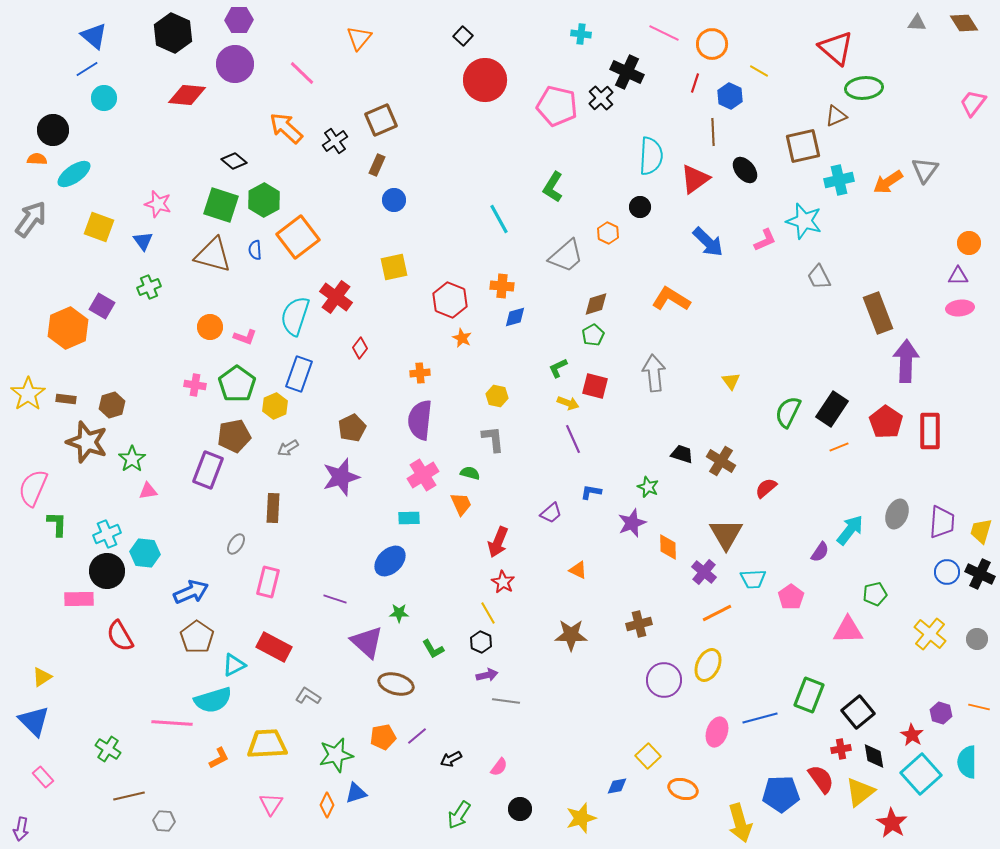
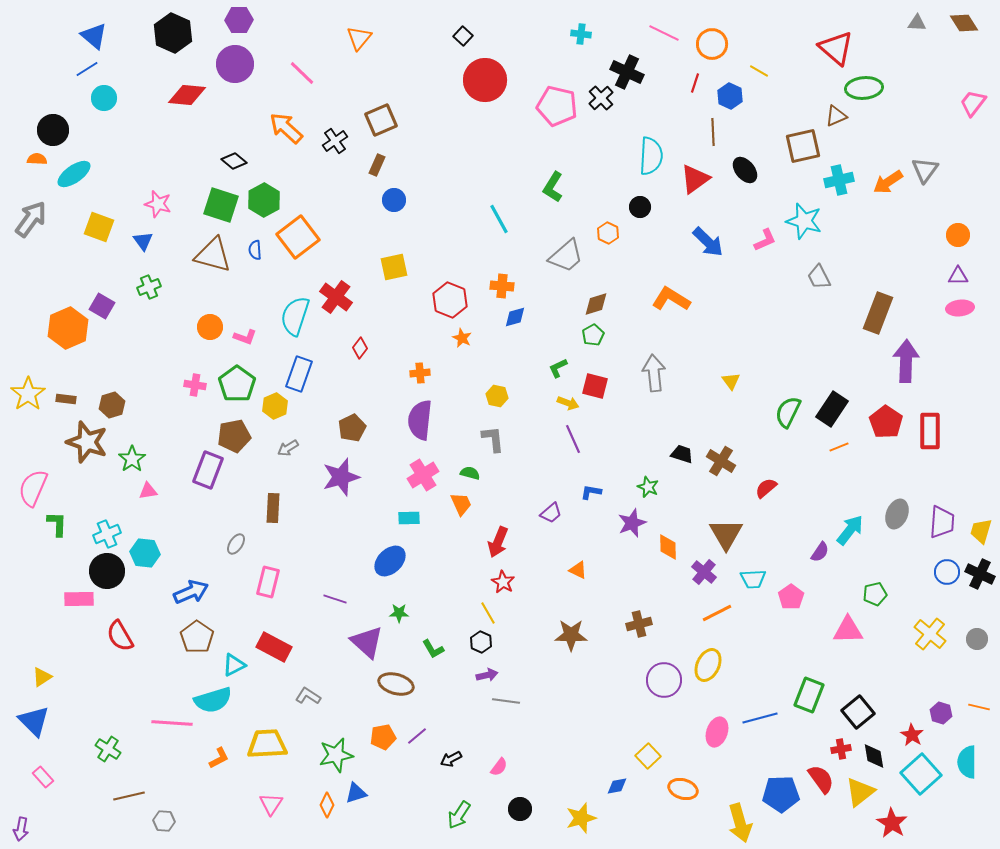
orange circle at (969, 243): moved 11 px left, 8 px up
brown rectangle at (878, 313): rotated 42 degrees clockwise
